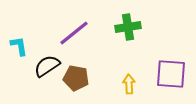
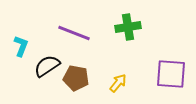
purple line: rotated 60 degrees clockwise
cyan L-shape: moved 2 px right; rotated 30 degrees clockwise
yellow arrow: moved 11 px left, 1 px up; rotated 42 degrees clockwise
